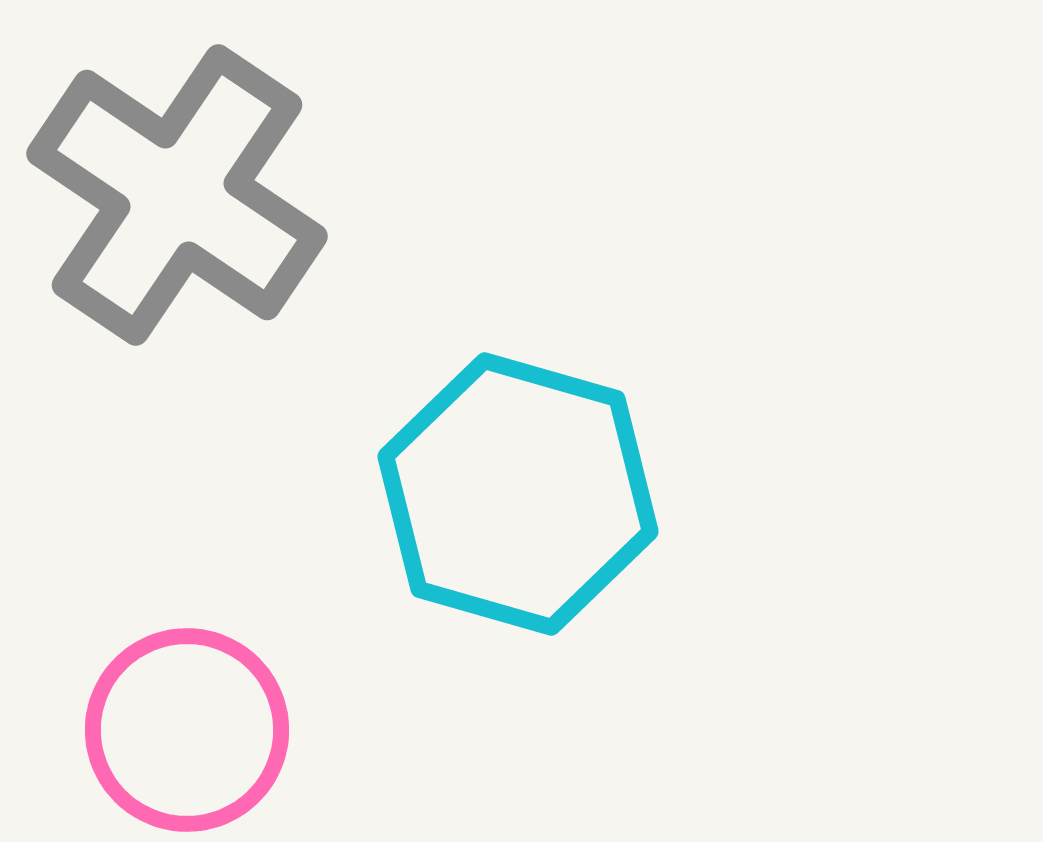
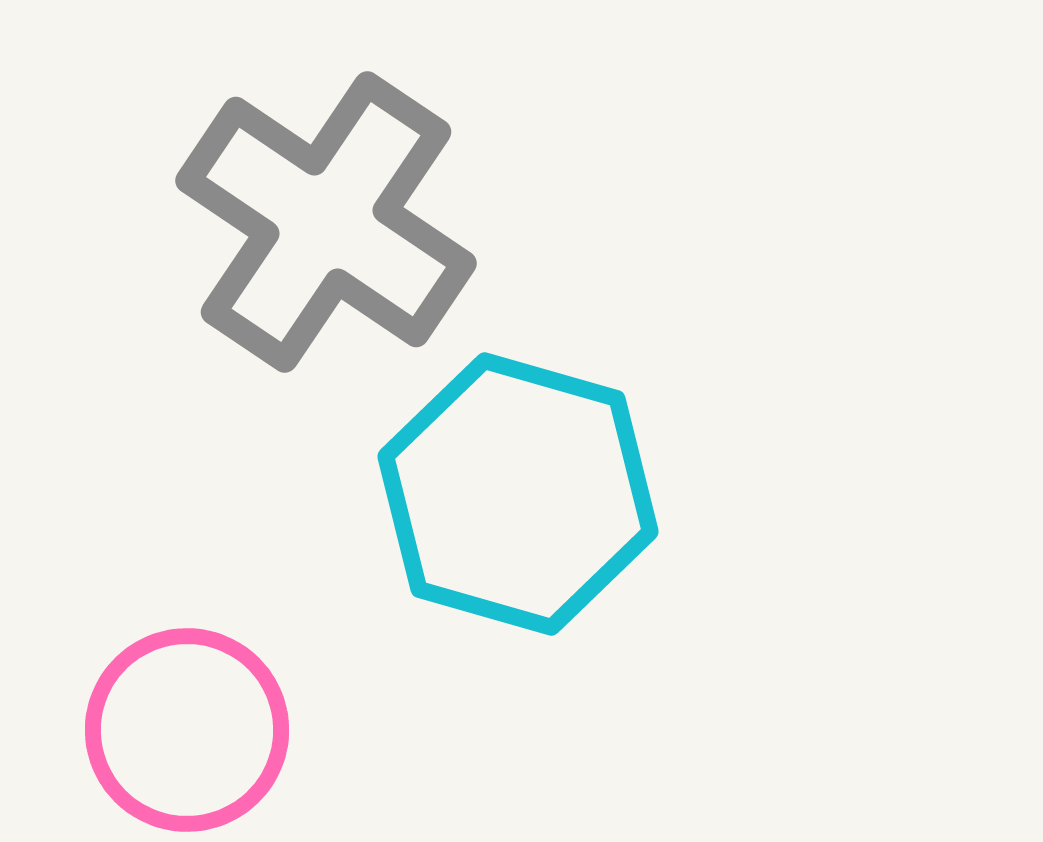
gray cross: moved 149 px right, 27 px down
